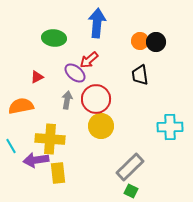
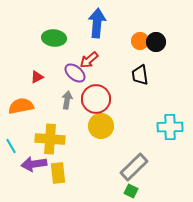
purple arrow: moved 2 px left, 4 px down
gray rectangle: moved 4 px right
